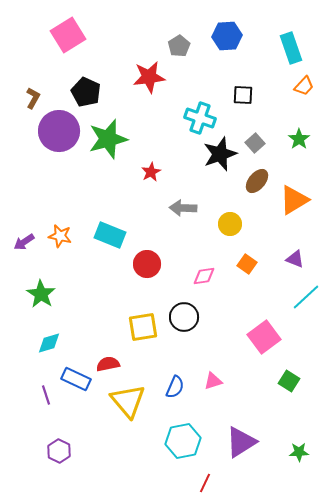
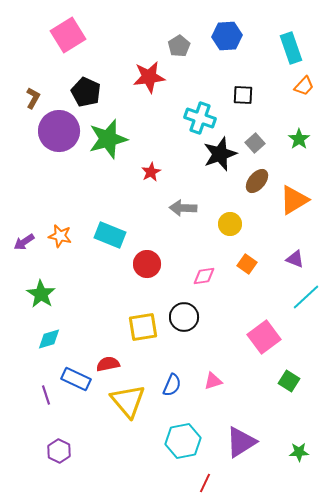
cyan diamond at (49, 343): moved 4 px up
blue semicircle at (175, 387): moved 3 px left, 2 px up
